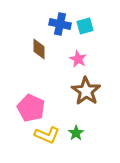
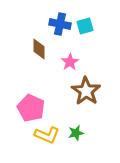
pink star: moved 8 px left, 3 px down; rotated 12 degrees clockwise
green star: rotated 21 degrees clockwise
